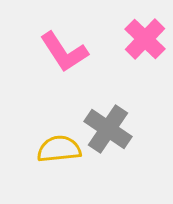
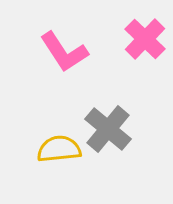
gray cross: rotated 6 degrees clockwise
